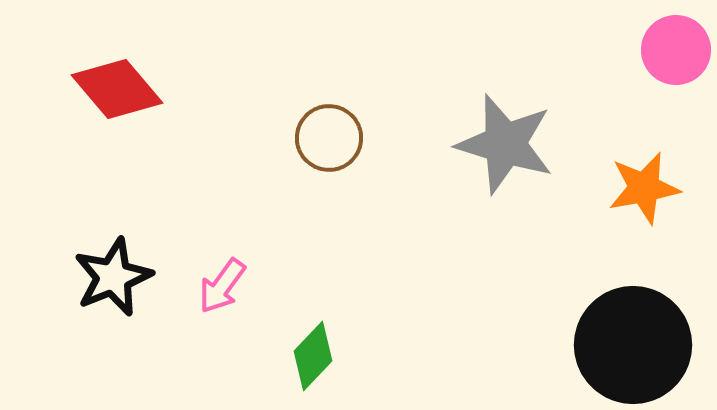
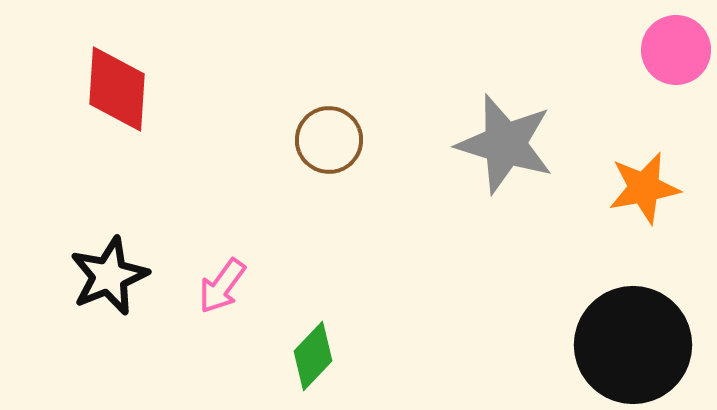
red diamond: rotated 44 degrees clockwise
brown circle: moved 2 px down
black star: moved 4 px left, 1 px up
